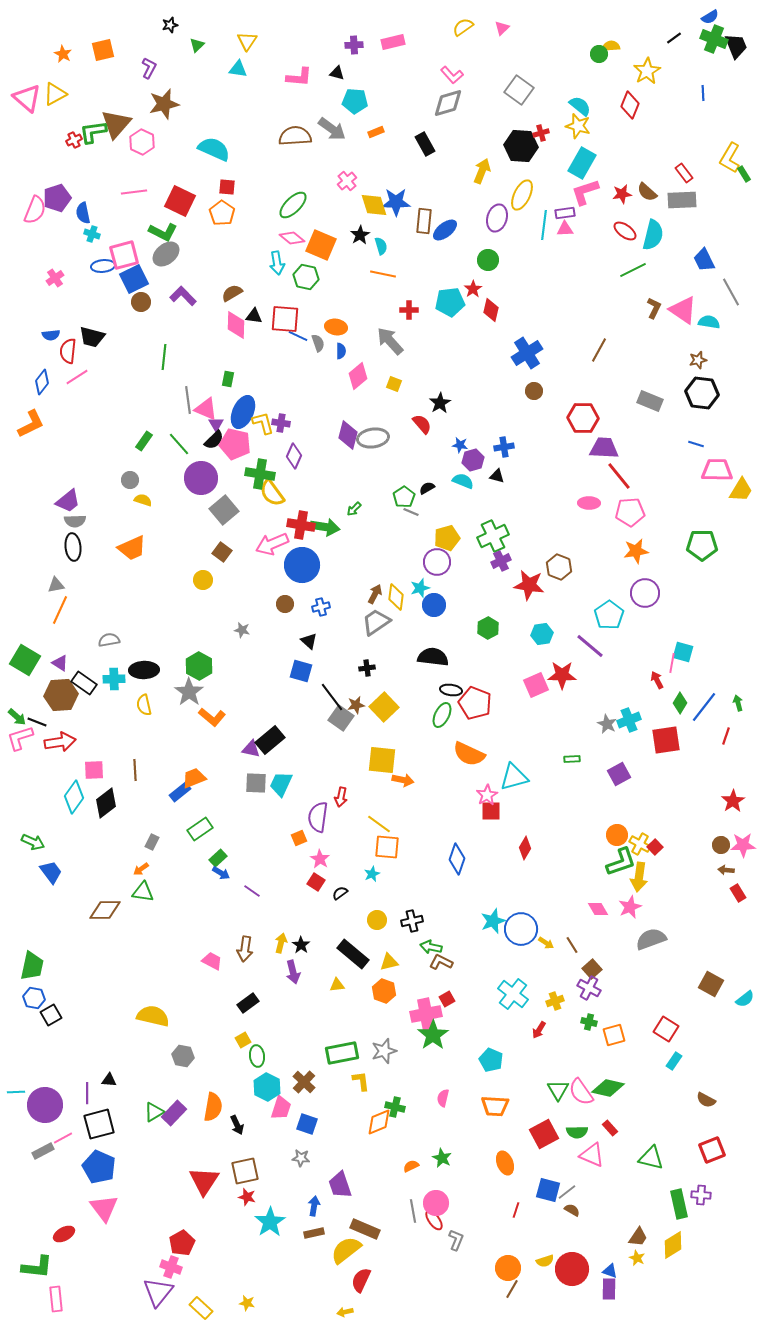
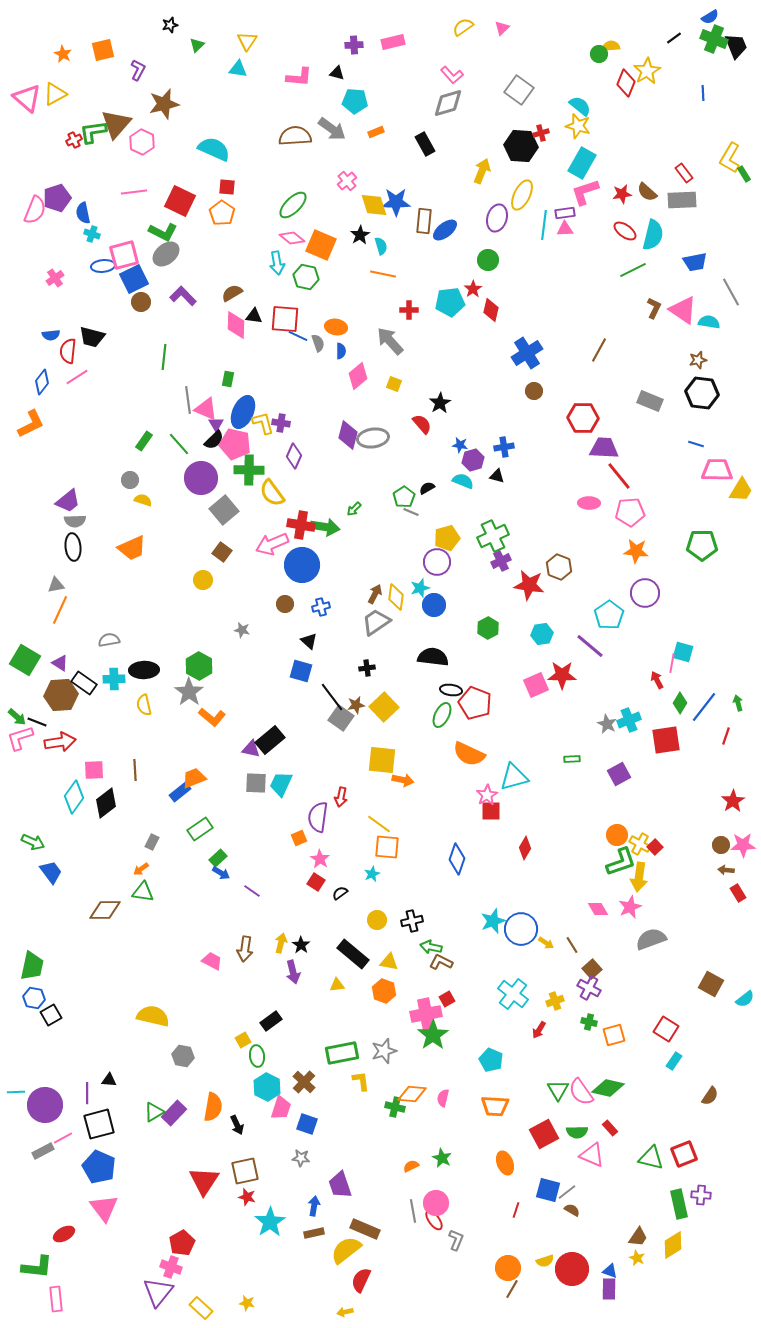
purple L-shape at (149, 68): moved 11 px left, 2 px down
red diamond at (630, 105): moved 4 px left, 22 px up
blue trapezoid at (704, 260): moved 9 px left, 2 px down; rotated 75 degrees counterclockwise
green cross at (260, 474): moved 11 px left, 4 px up; rotated 8 degrees counterclockwise
orange star at (636, 551): rotated 15 degrees clockwise
yellow triangle at (389, 962): rotated 24 degrees clockwise
black rectangle at (248, 1003): moved 23 px right, 18 px down
brown semicircle at (706, 1100): moved 4 px right, 4 px up; rotated 84 degrees counterclockwise
orange diamond at (379, 1122): moved 33 px right, 28 px up; rotated 28 degrees clockwise
red square at (712, 1150): moved 28 px left, 4 px down
